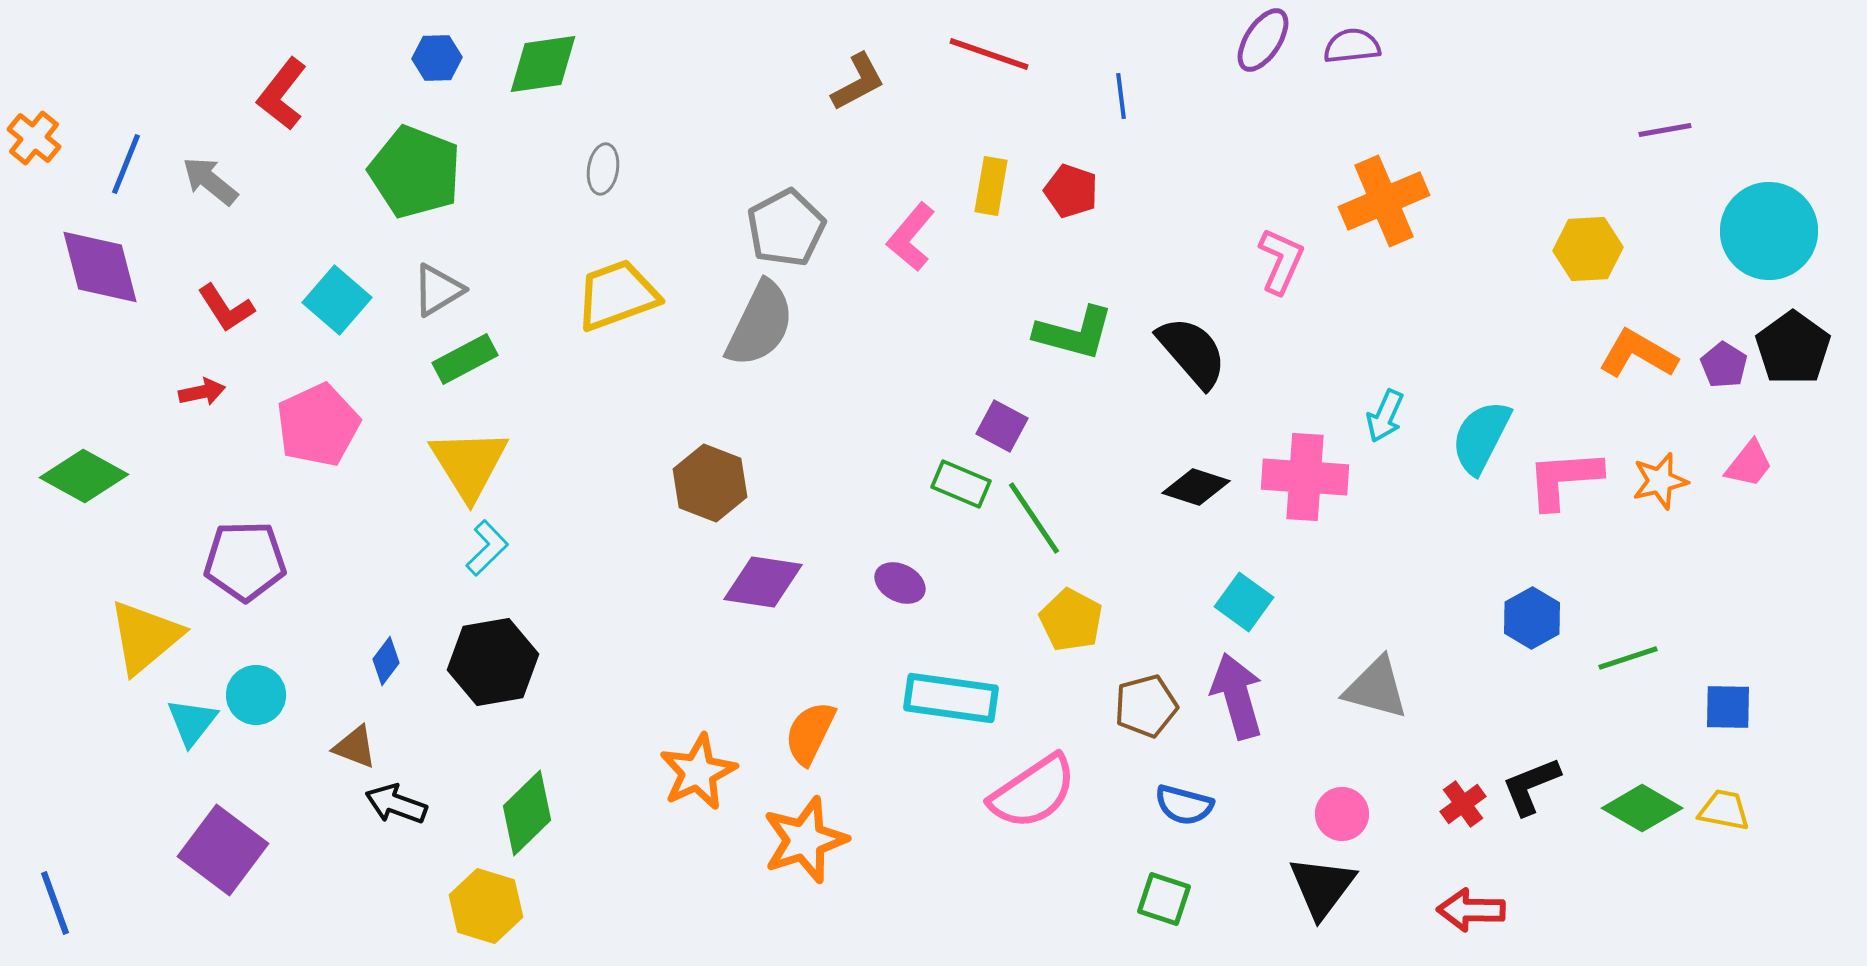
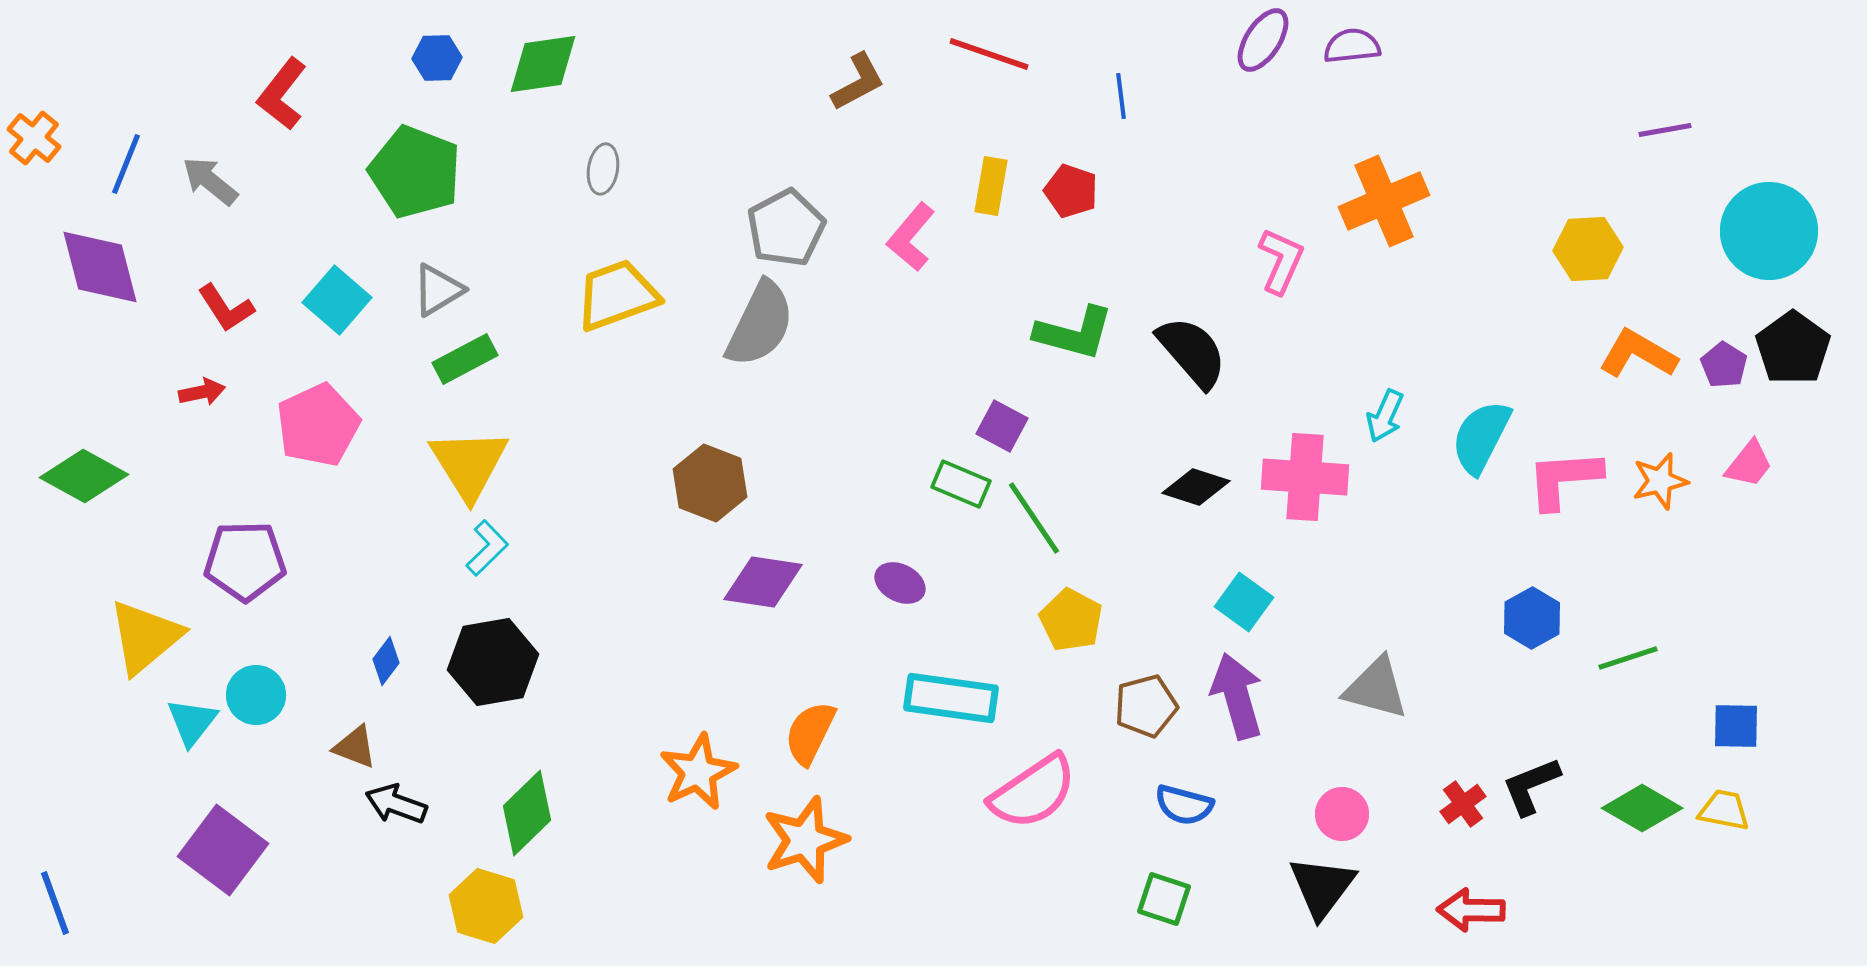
blue square at (1728, 707): moved 8 px right, 19 px down
